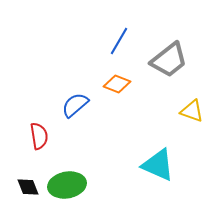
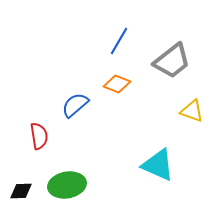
gray trapezoid: moved 3 px right, 1 px down
black diamond: moved 7 px left, 4 px down; rotated 70 degrees counterclockwise
